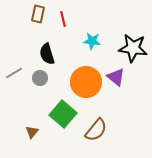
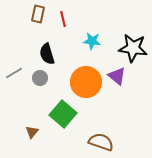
purple triangle: moved 1 px right, 1 px up
brown semicircle: moved 5 px right, 12 px down; rotated 110 degrees counterclockwise
